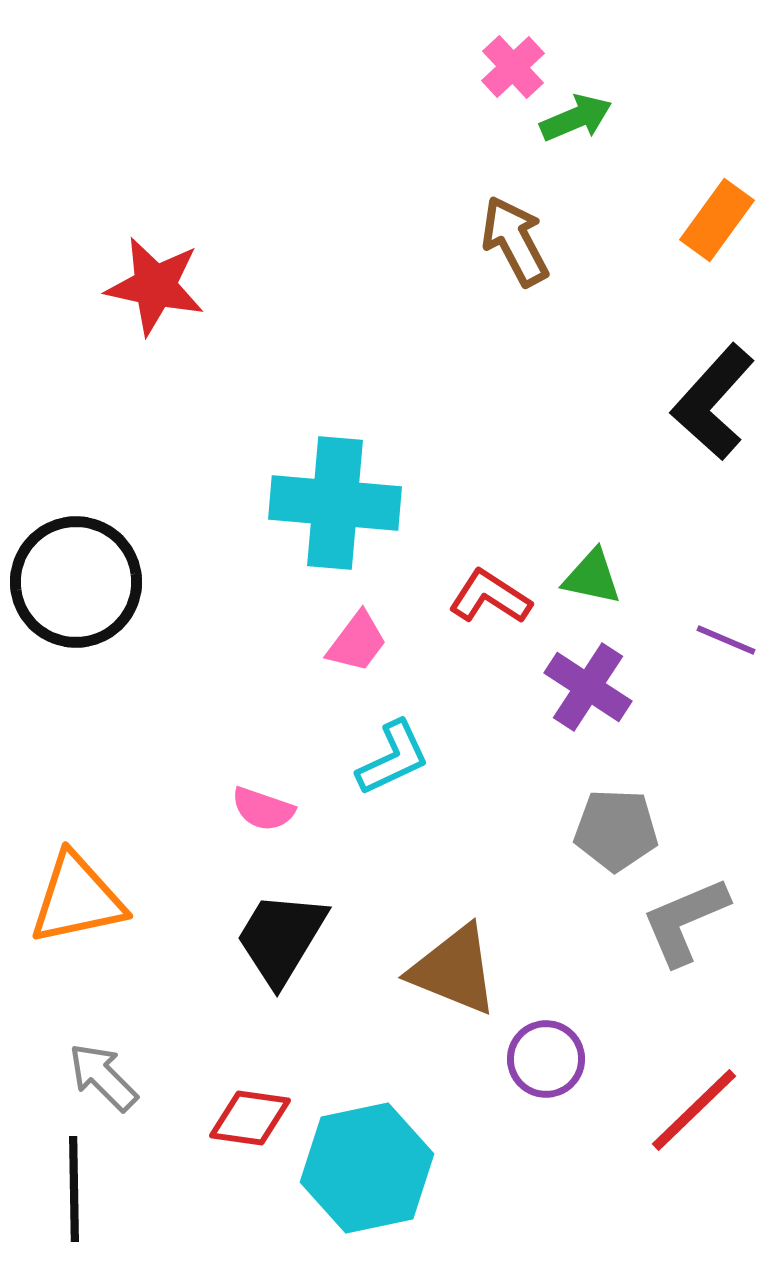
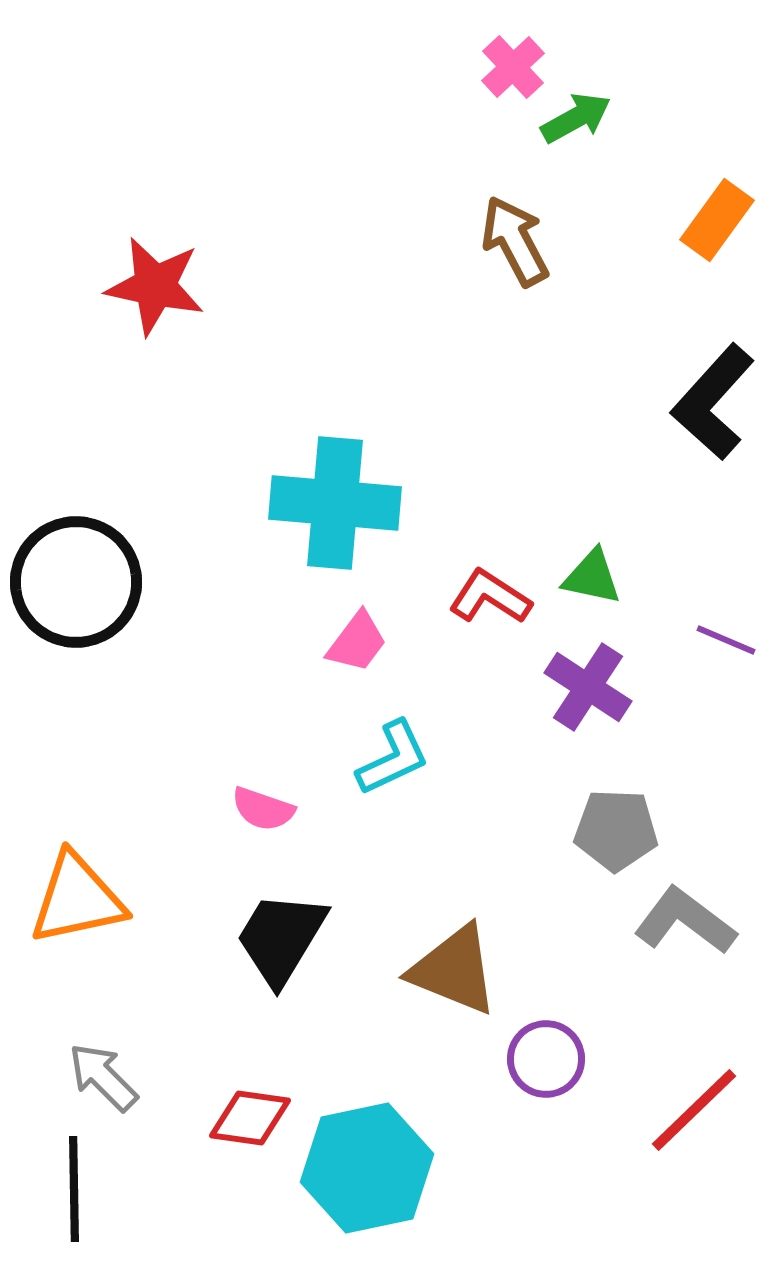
green arrow: rotated 6 degrees counterclockwise
gray L-shape: rotated 60 degrees clockwise
